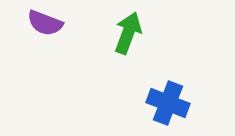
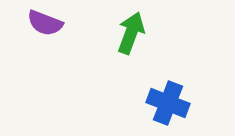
green arrow: moved 3 px right
